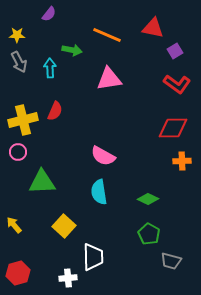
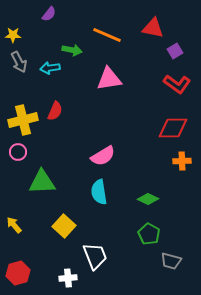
yellow star: moved 4 px left
cyan arrow: rotated 96 degrees counterclockwise
pink semicircle: rotated 60 degrees counterclockwise
white trapezoid: moved 2 px right, 1 px up; rotated 20 degrees counterclockwise
